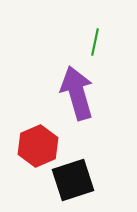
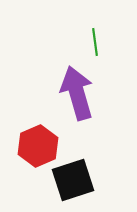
green line: rotated 20 degrees counterclockwise
